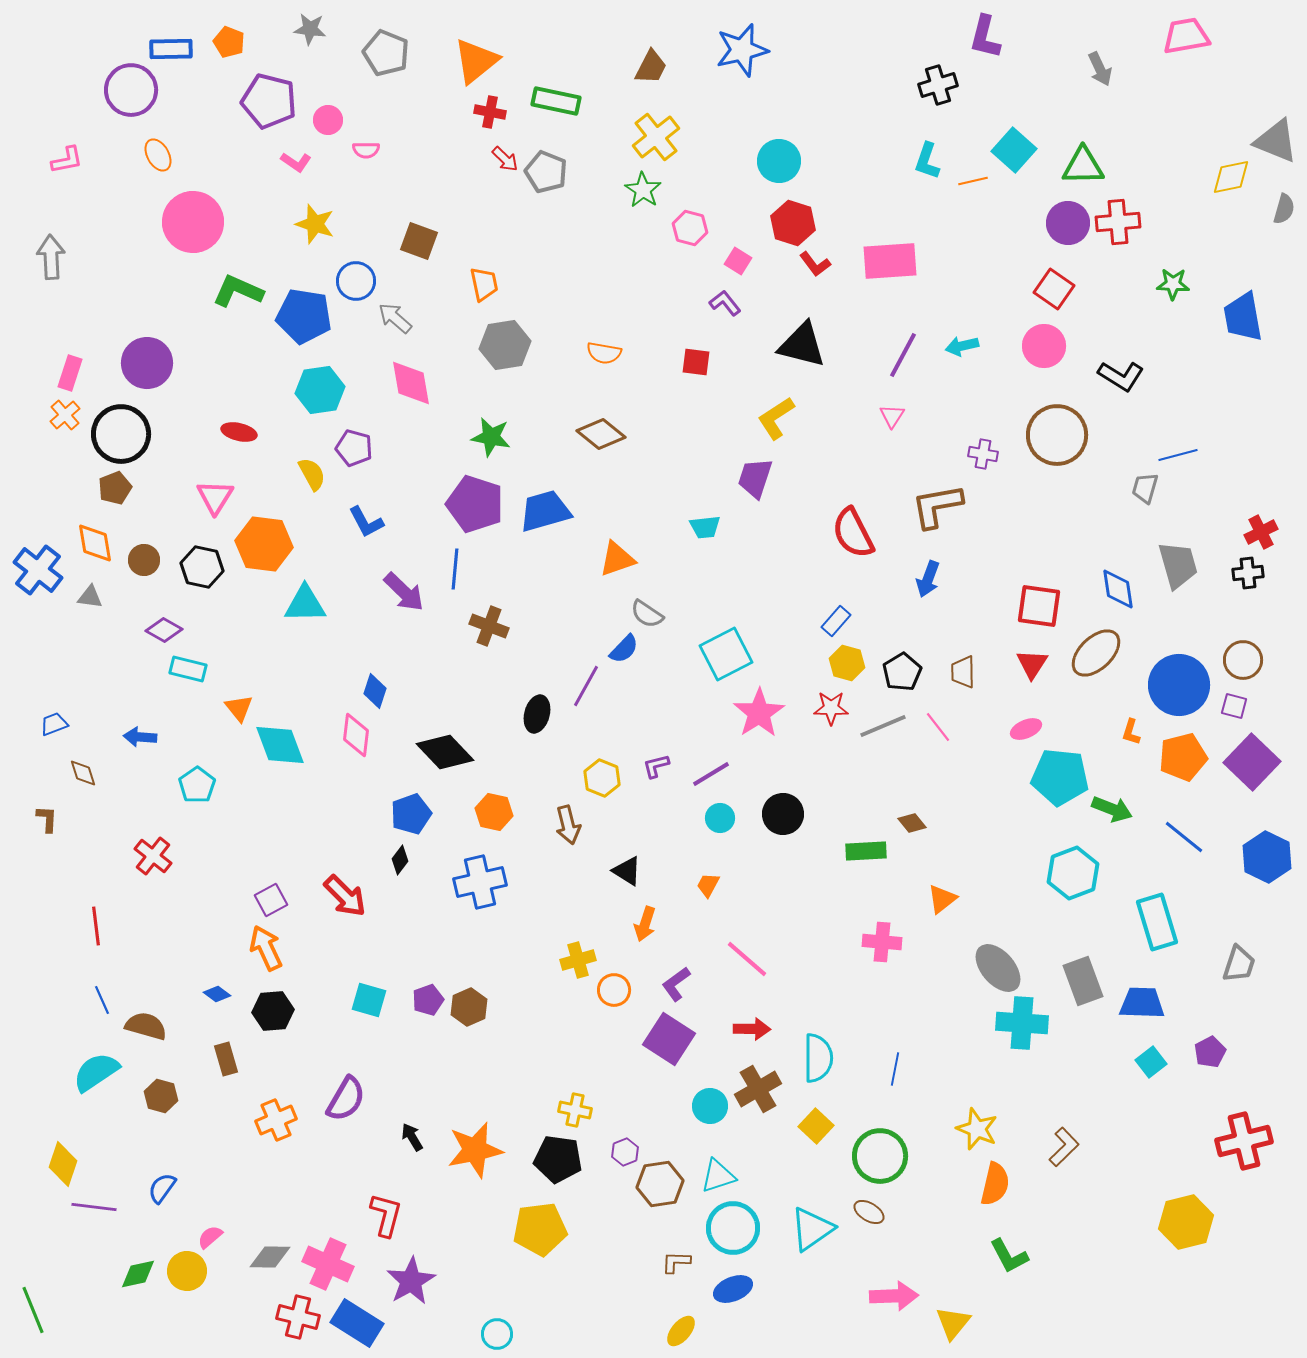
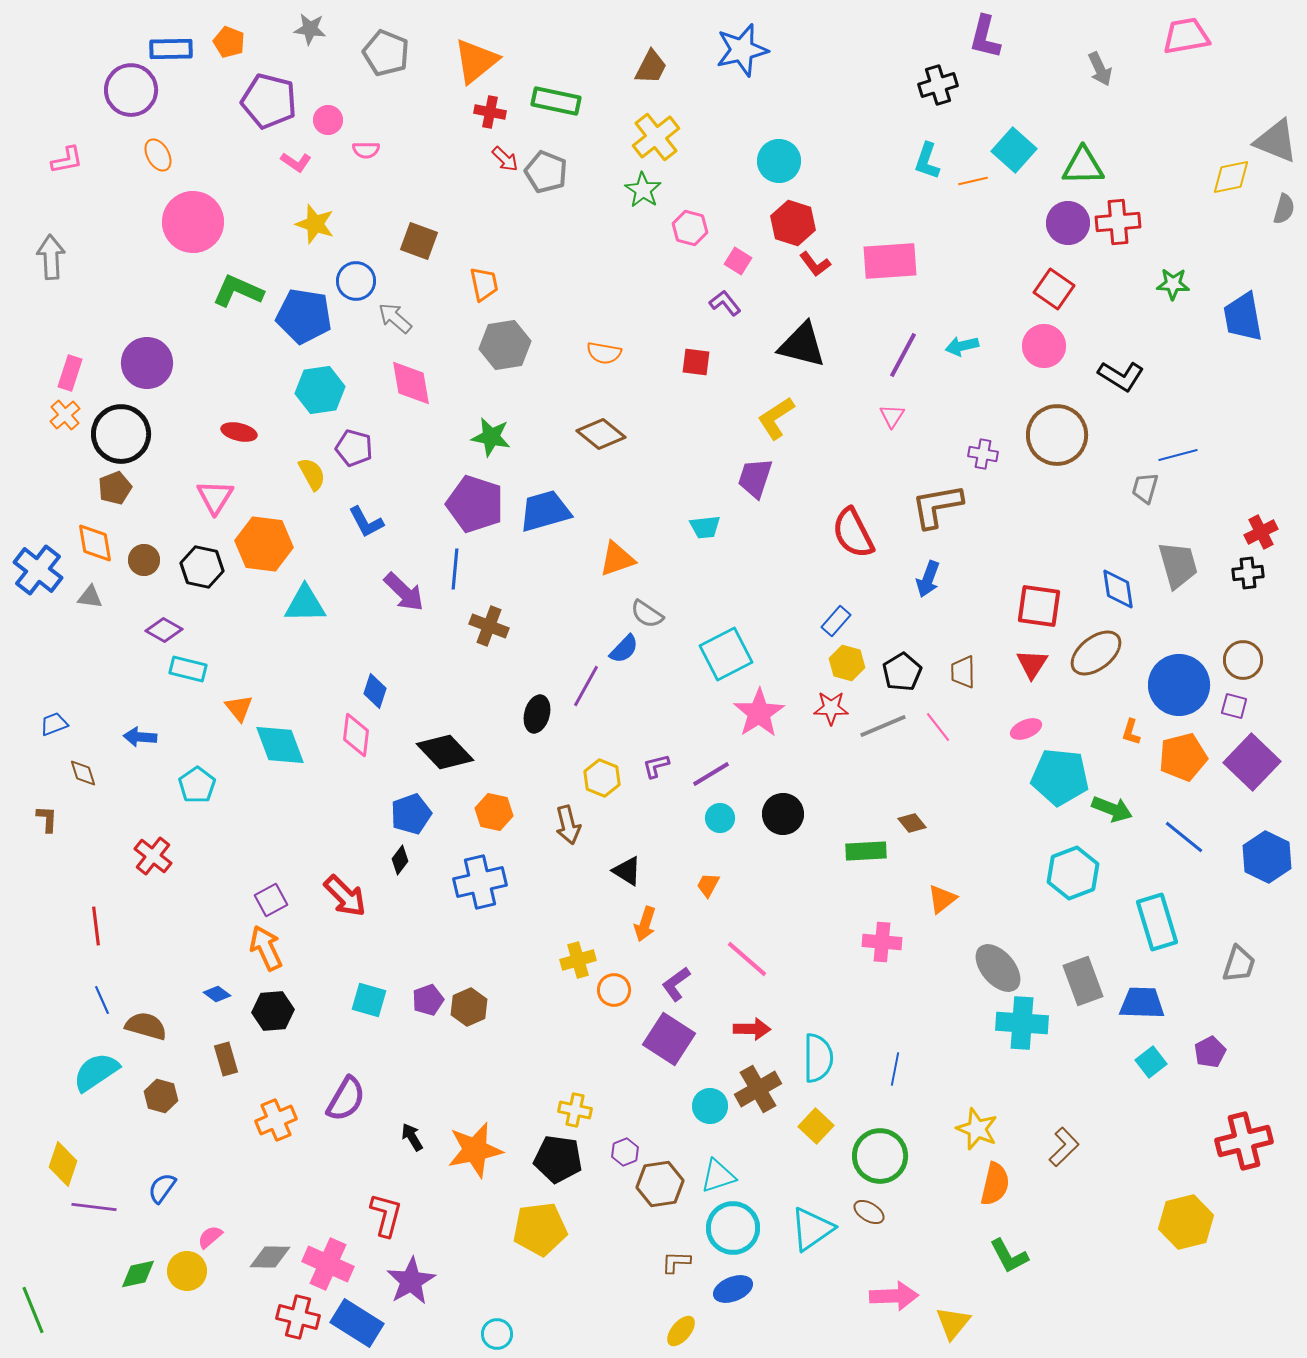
brown ellipse at (1096, 653): rotated 6 degrees clockwise
